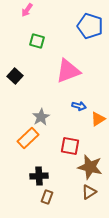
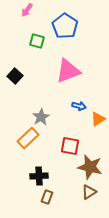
blue pentagon: moved 25 px left; rotated 15 degrees clockwise
